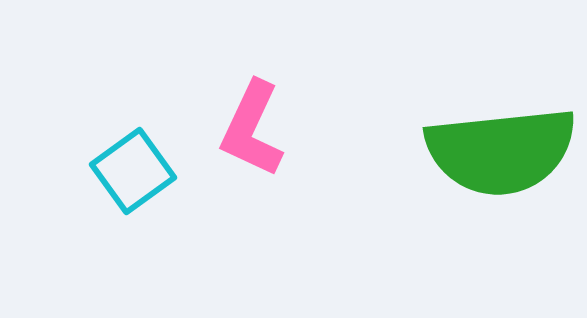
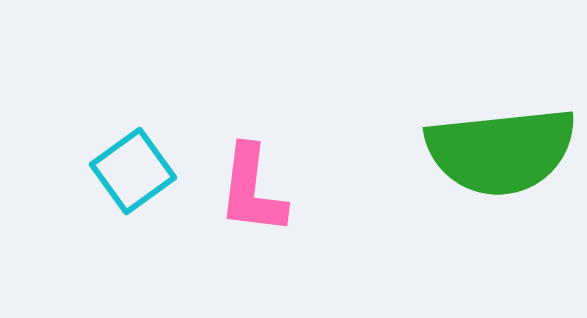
pink L-shape: moved 61 px down; rotated 18 degrees counterclockwise
